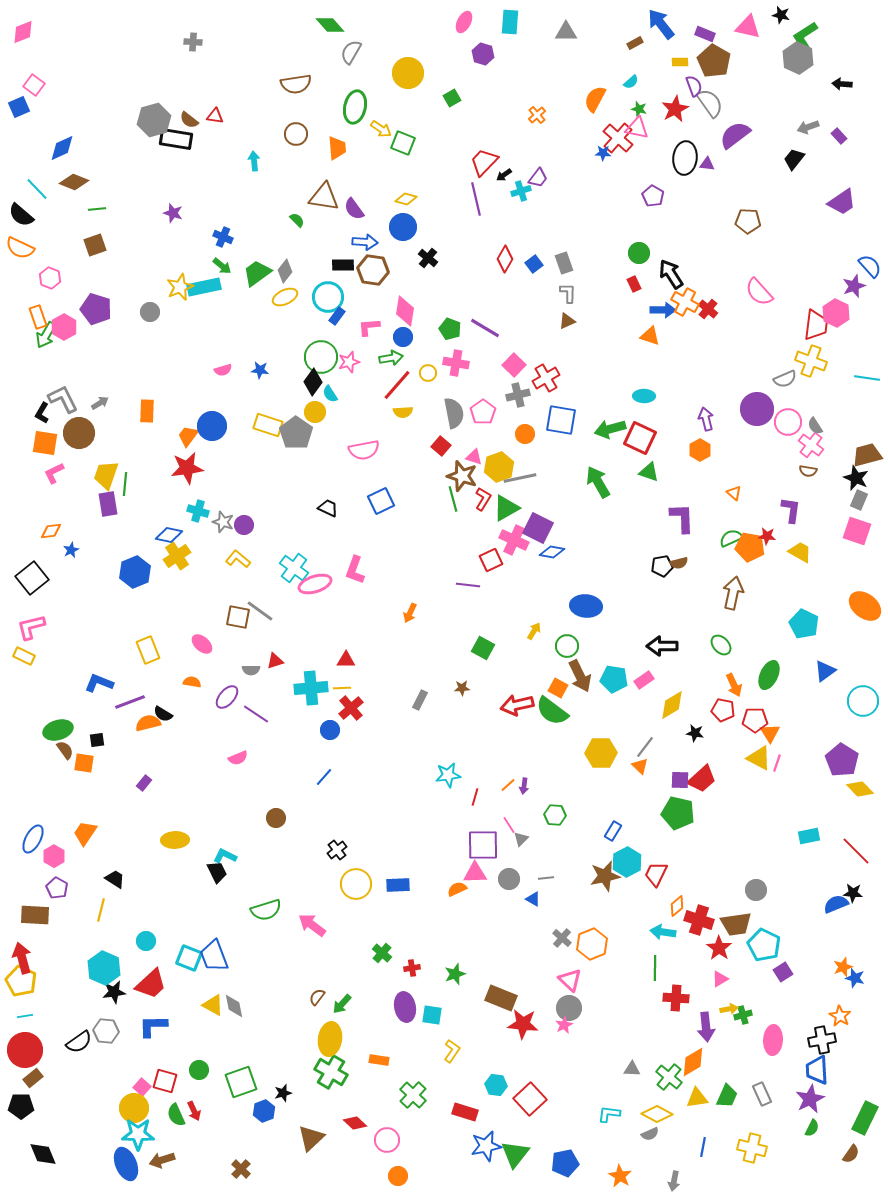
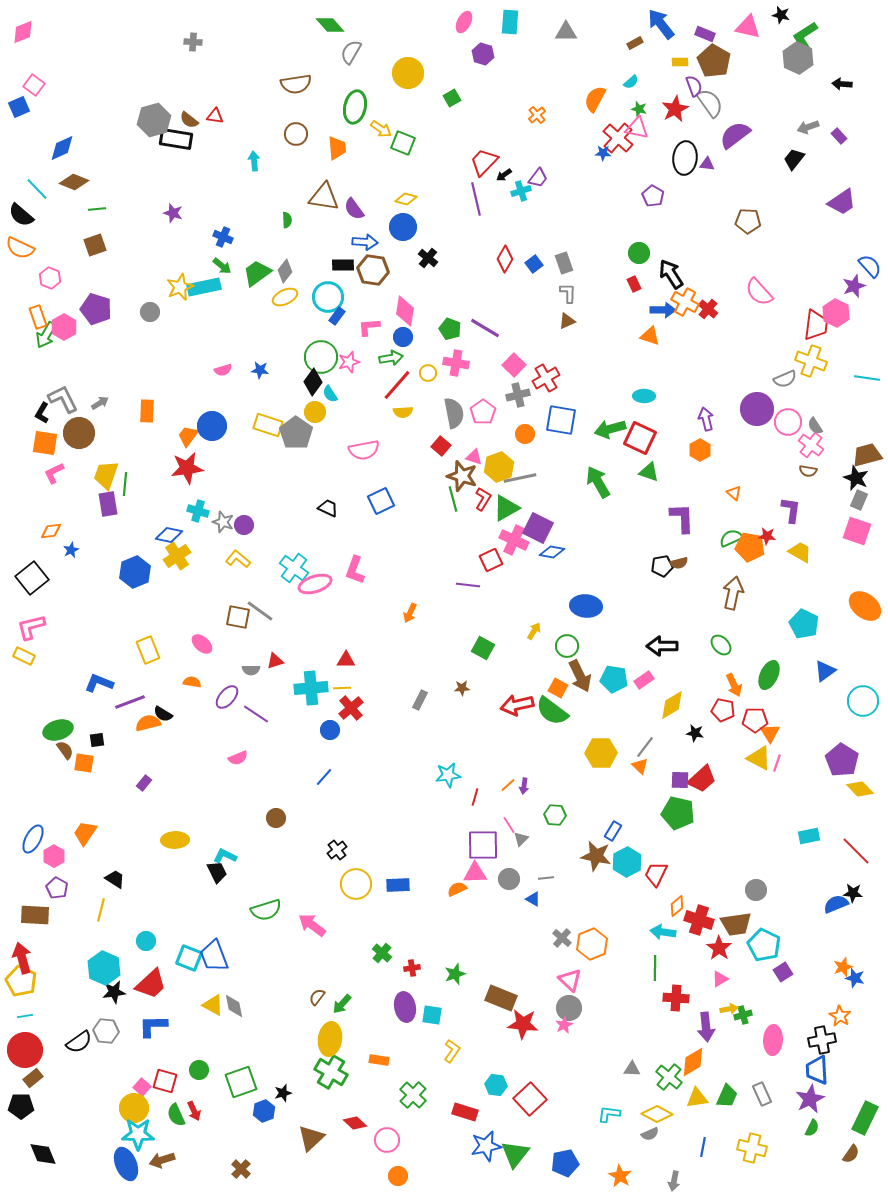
green semicircle at (297, 220): moved 10 px left; rotated 42 degrees clockwise
brown star at (605, 876): moved 9 px left, 20 px up; rotated 24 degrees clockwise
